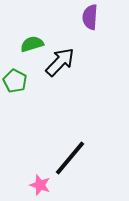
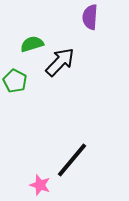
black line: moved 2 px right, 2 px down
